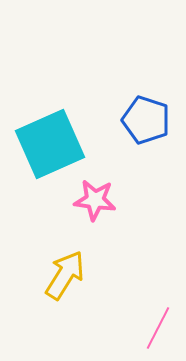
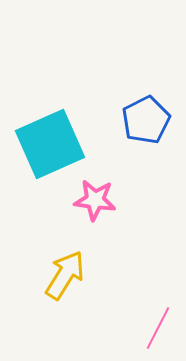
blue pentagon: rotated 27 degrees clockwise
